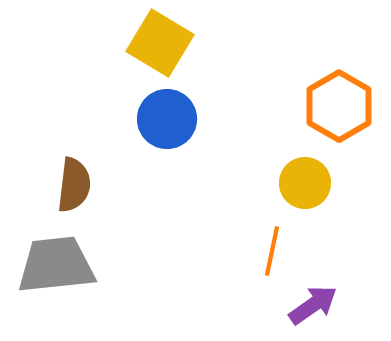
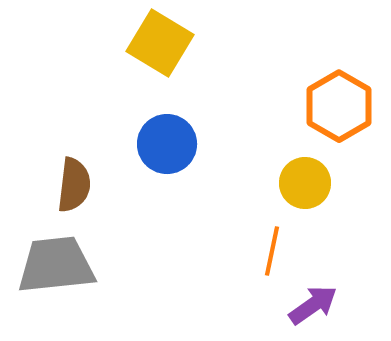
blue circle: moved 25 px down
